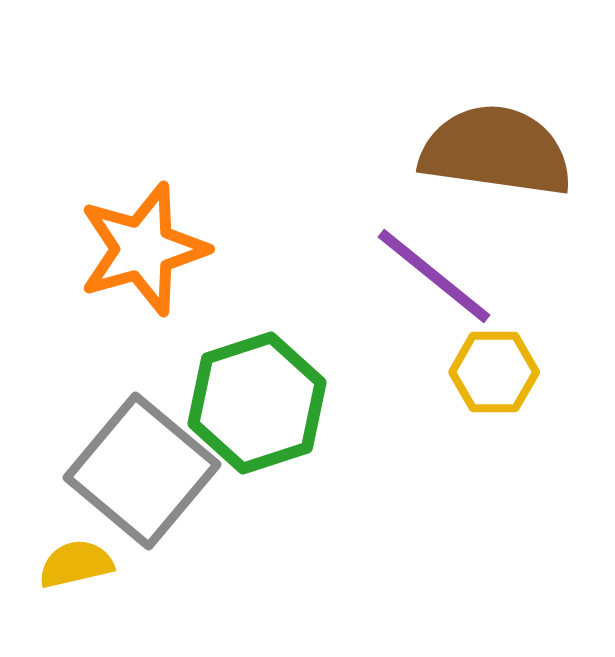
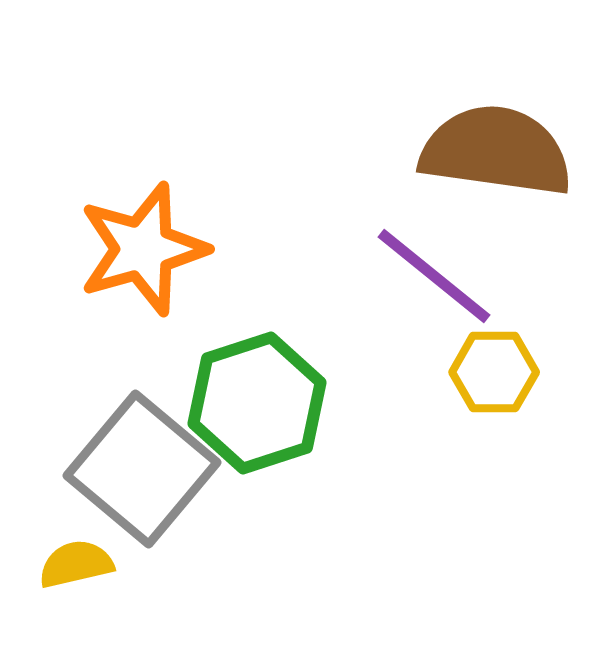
gray square: moved 2 px up
